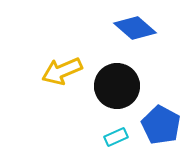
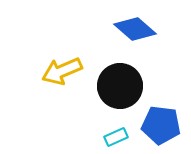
blue diamond: moved 1 px down
black circle: moved 3 px right
blue pentagon: rotated 21 degrees counterclockwise
